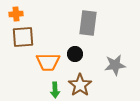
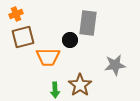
orange cross: rotated 16 degrees counterclockwise
brown square: rotated 10 degrees counterclockwise
black circle: moved 5 px left, 14 px up
orange trapezoid: moved 5 px up
